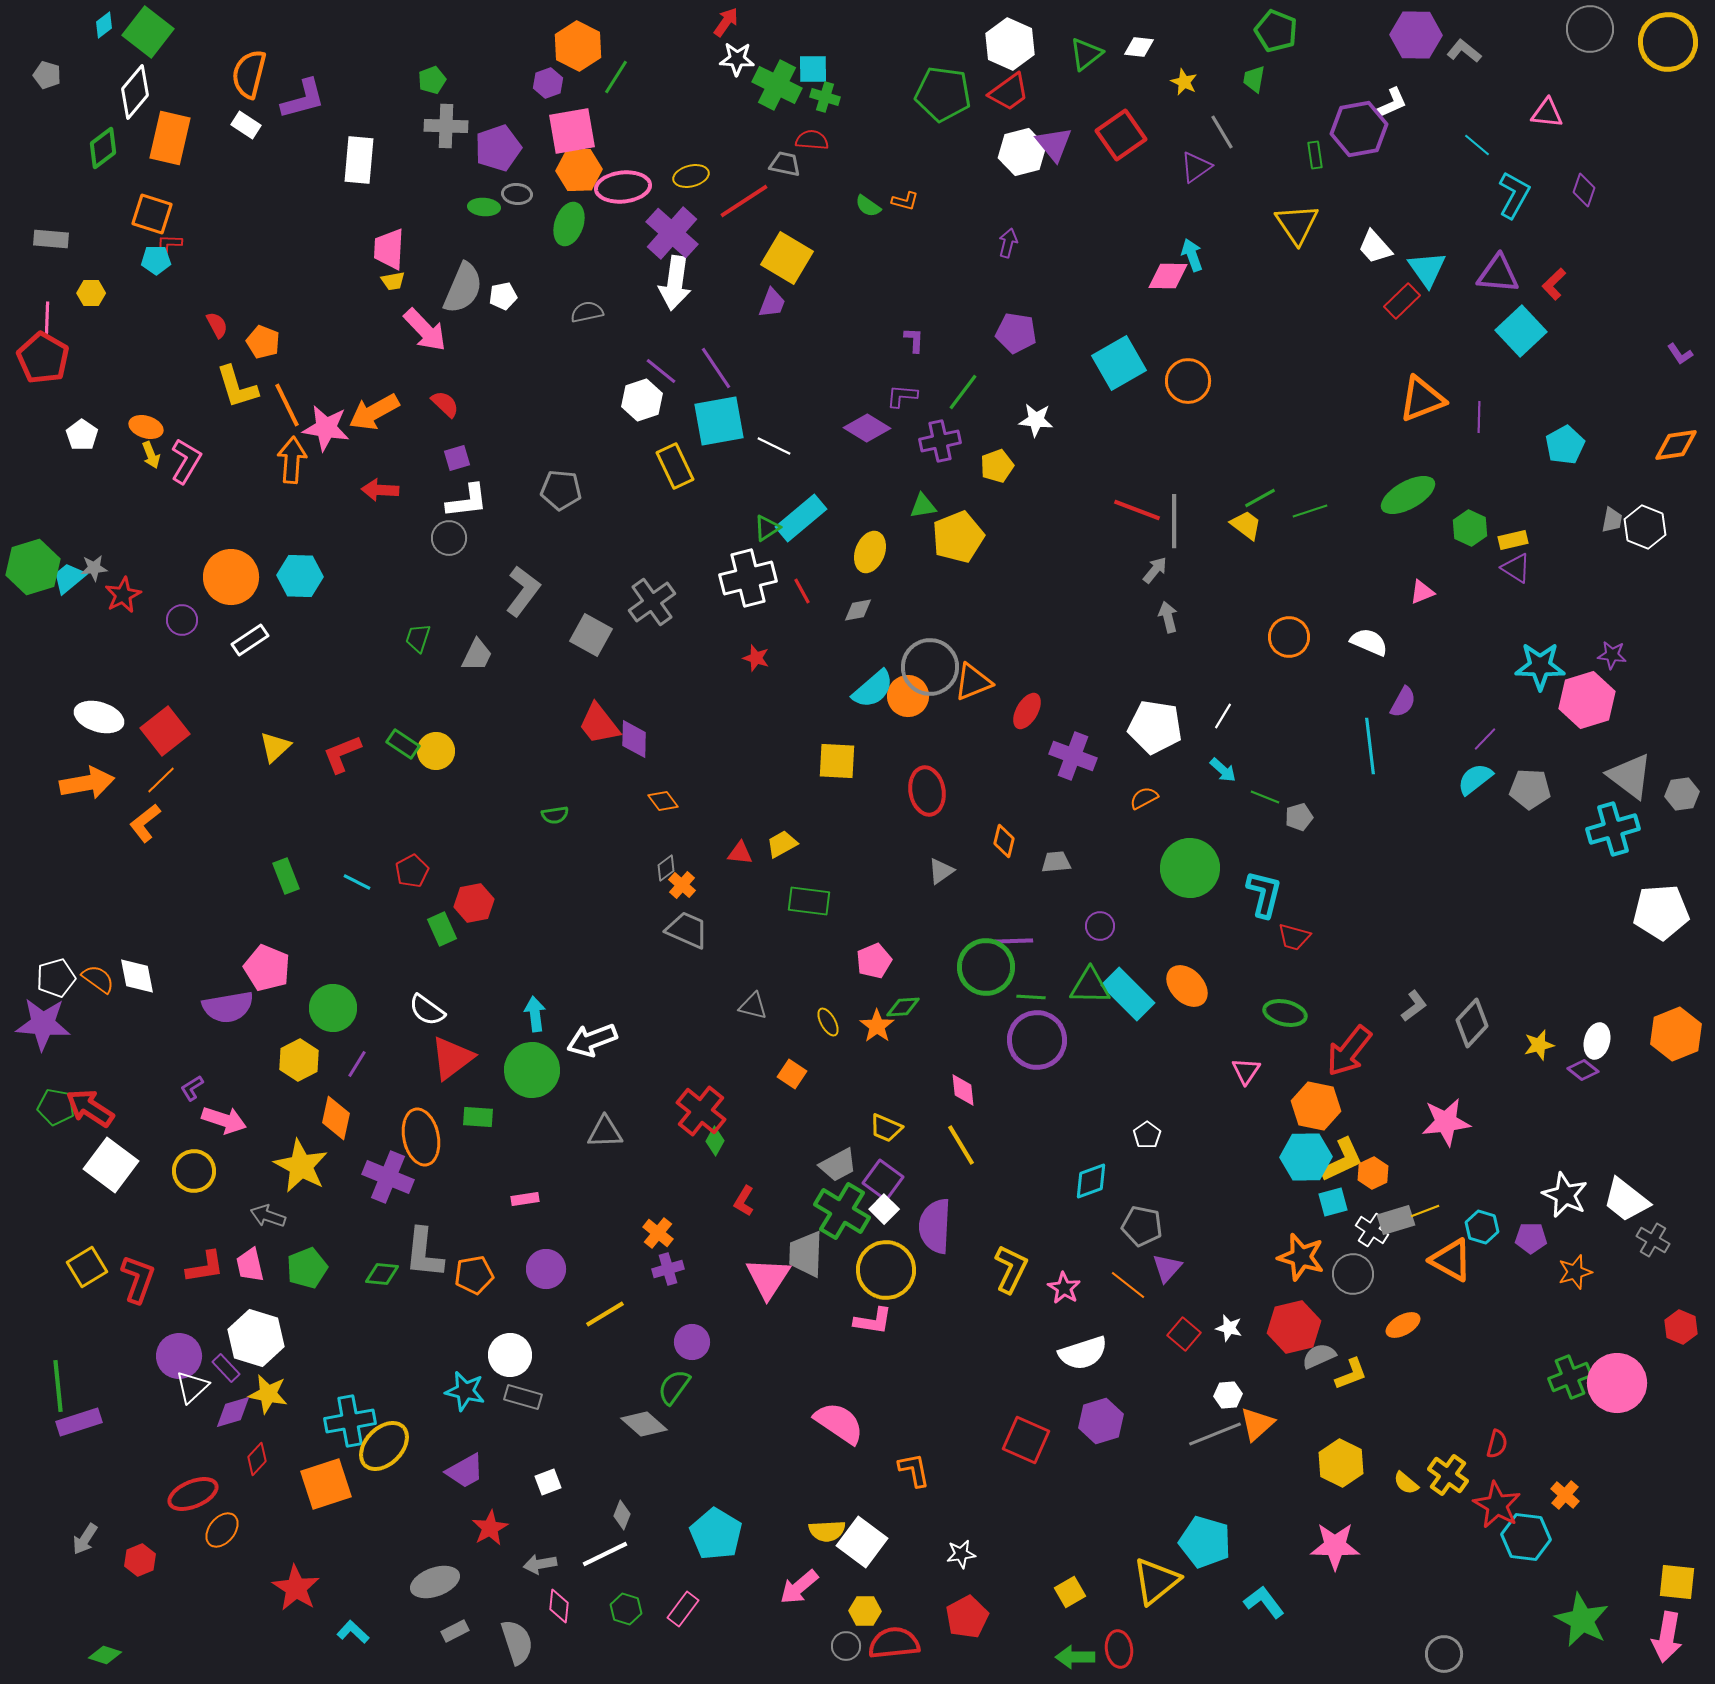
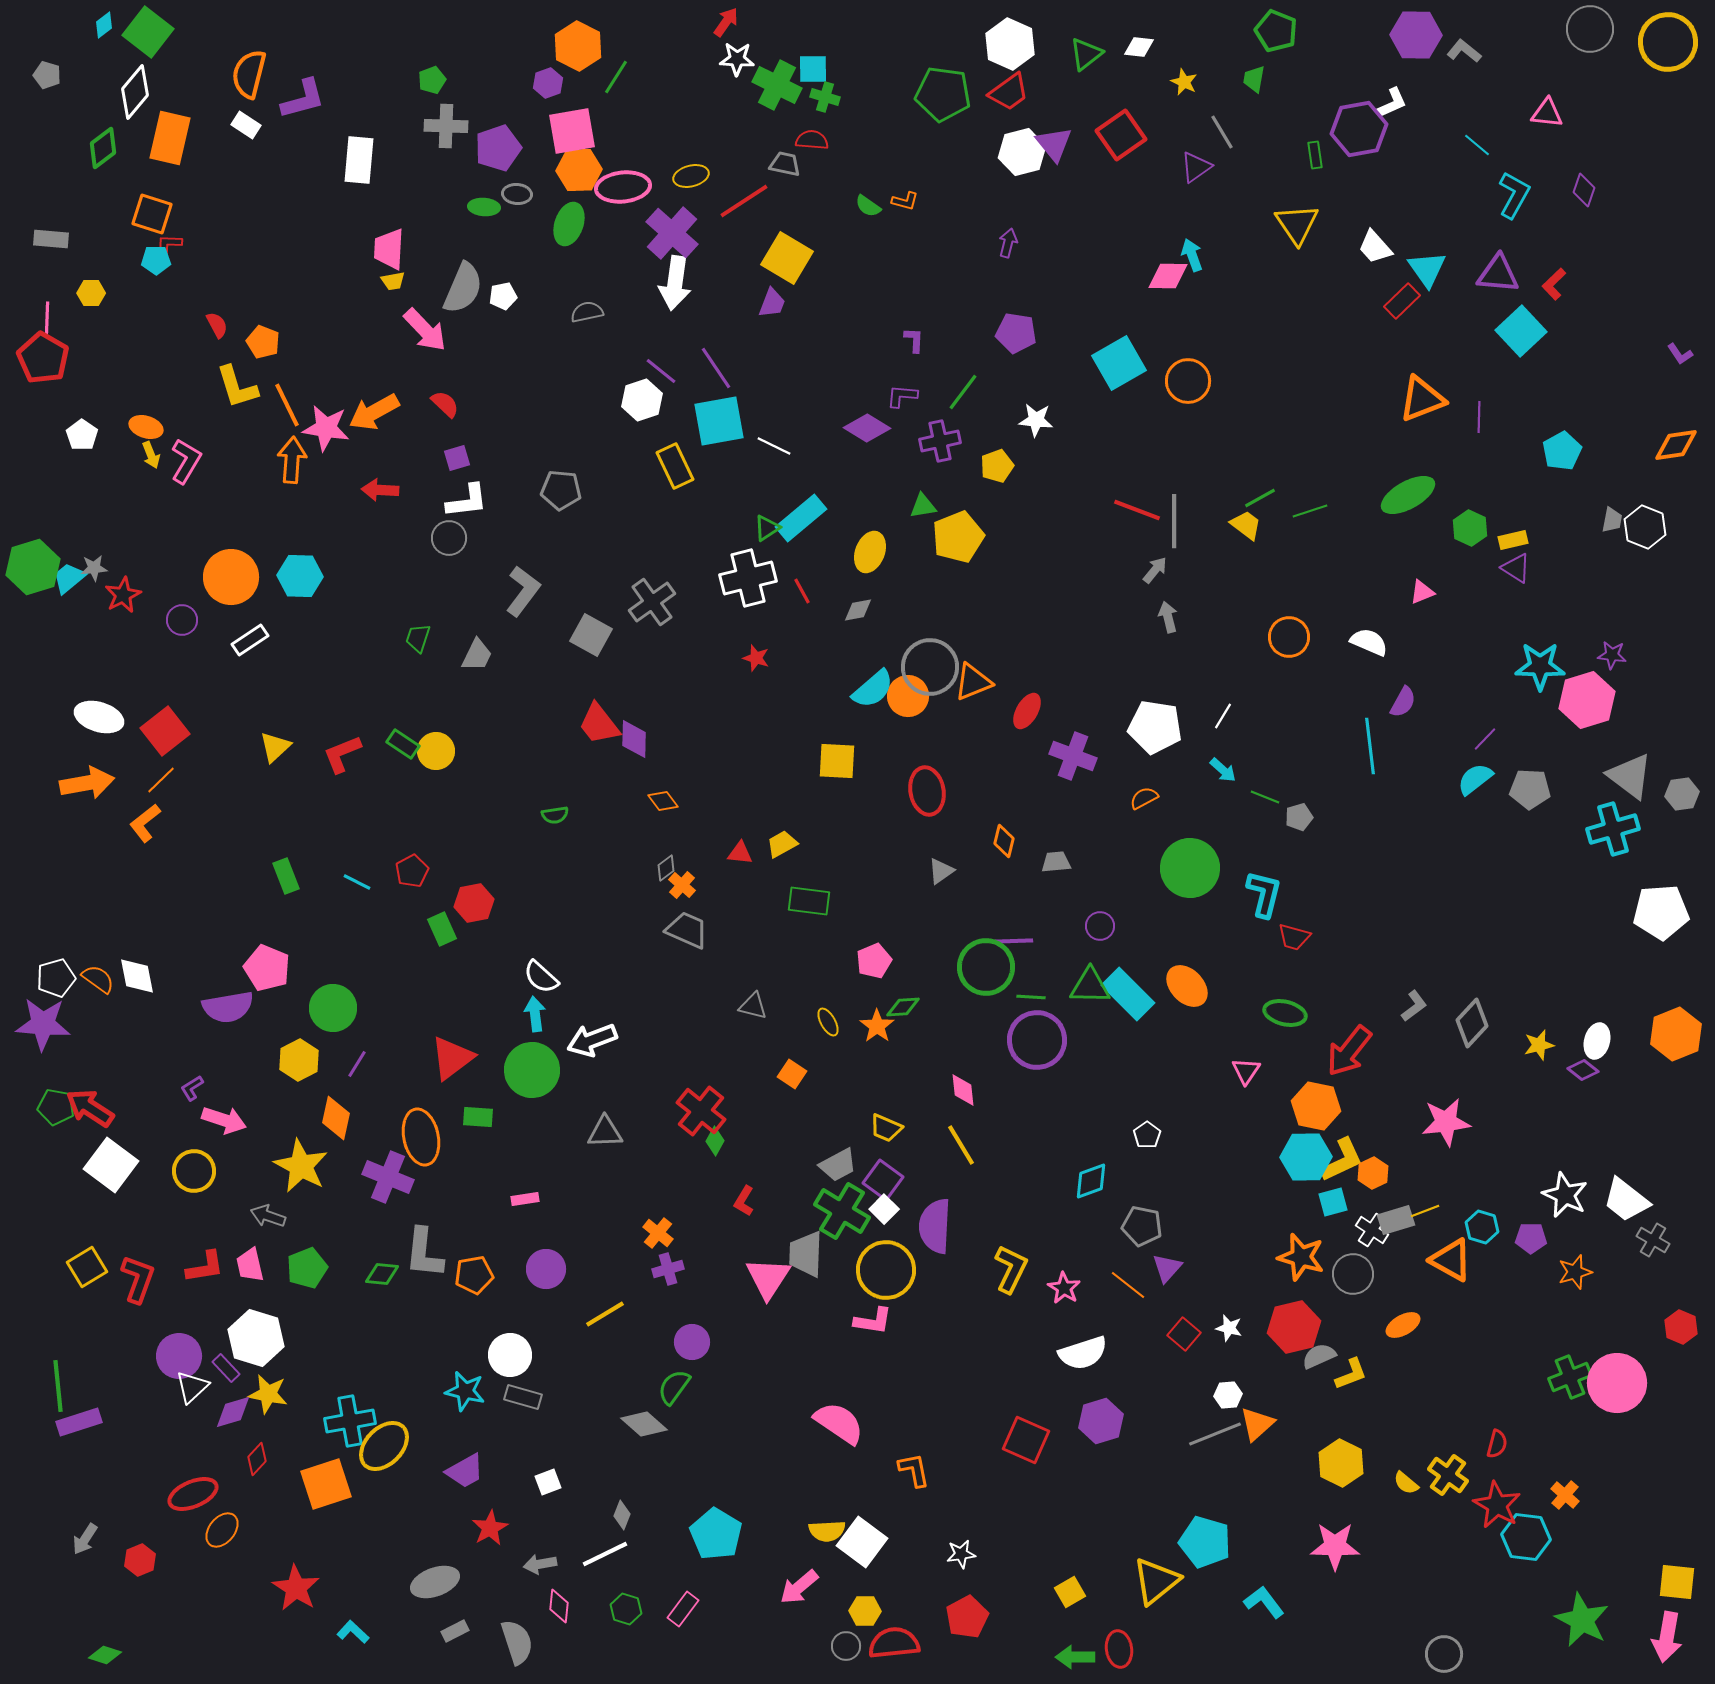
cyan pentagon at (1565, 445): moved 3 px left, 6 px down
white semicircle at (427, 1010): moved 114 px right, 33 px up; rotated 6 degrees clockwise
